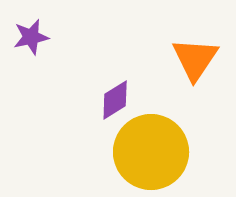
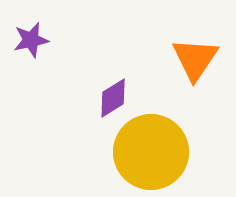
purple star: moved 3 px down
purple diamond: moved 2 px left, 2 px up
